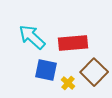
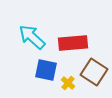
brown square: rotated 12 degrees counterclockwise
